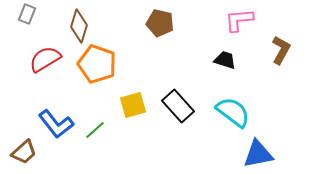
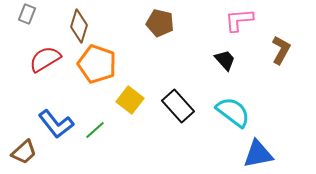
black trapezoid: rotated 30 degrees clockwise
yellow square: moved 3 px left, 5 px up; rotated 36 degrees counterclockwise
